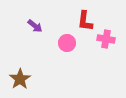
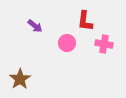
pink cross: moved 2 px left, 5 px down
